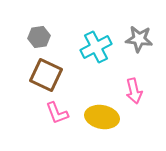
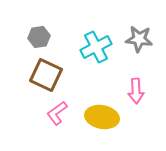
pink arrow: moved 2 px right; rotated 10 degrees clockwise
pink L-shape: rotated 75 degrees clockwise
